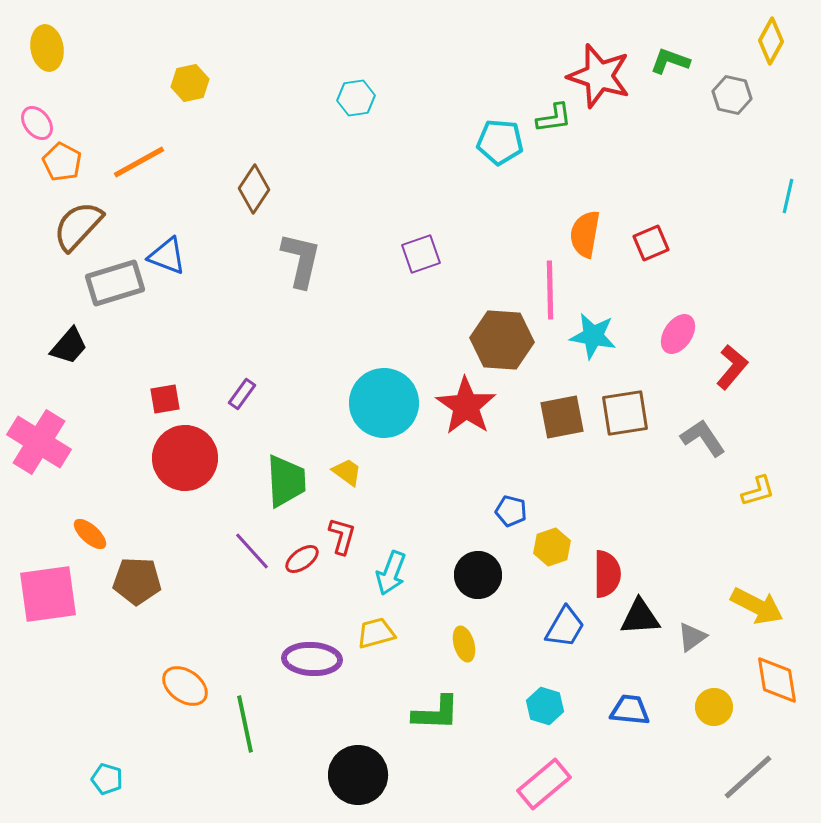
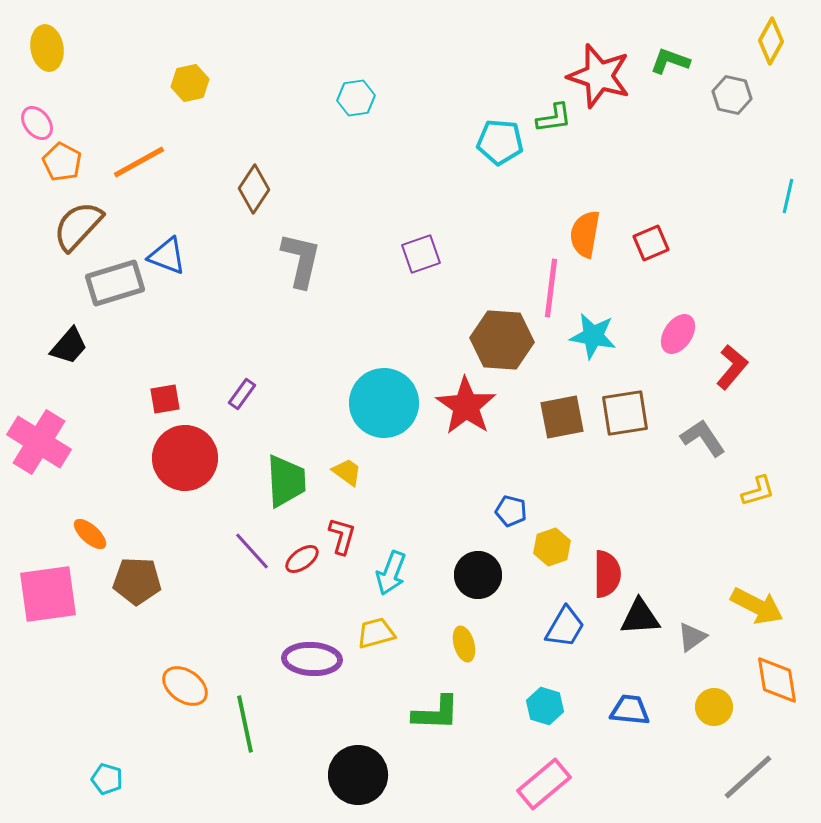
pink line at (550, 290): moved 1 px right, 2 px up; rotated 8 degrees clockwise
